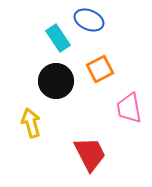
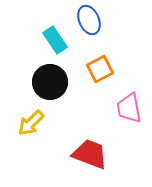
blue ellipse: rotated 44 degrees clockwise
cyan rectangle: moved 3 px left, 2 px down
black circle: moved 6 px left, 1 px down
yellow arrow: rotated 120 degrees counterclockwise
red trapezoid: rotated 42 degrees counterclockwise
